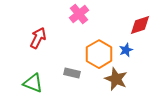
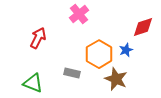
red diamond: moved 3 px right, 2 px down
